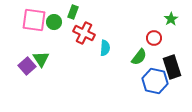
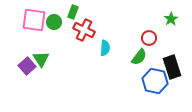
red cross: moved 3 px up
red circle: moved 5 px left
